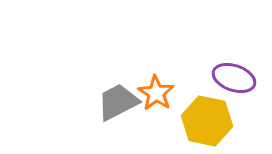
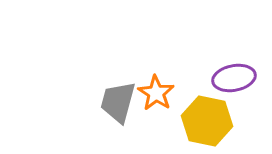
purple ellipse: rotated 30 degrees counterclockwise
gray trapezoid: rotated 48 degrees counterclockwise
